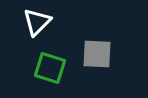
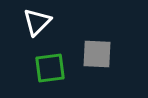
green square: rotated 24 degrees counterclockwise
